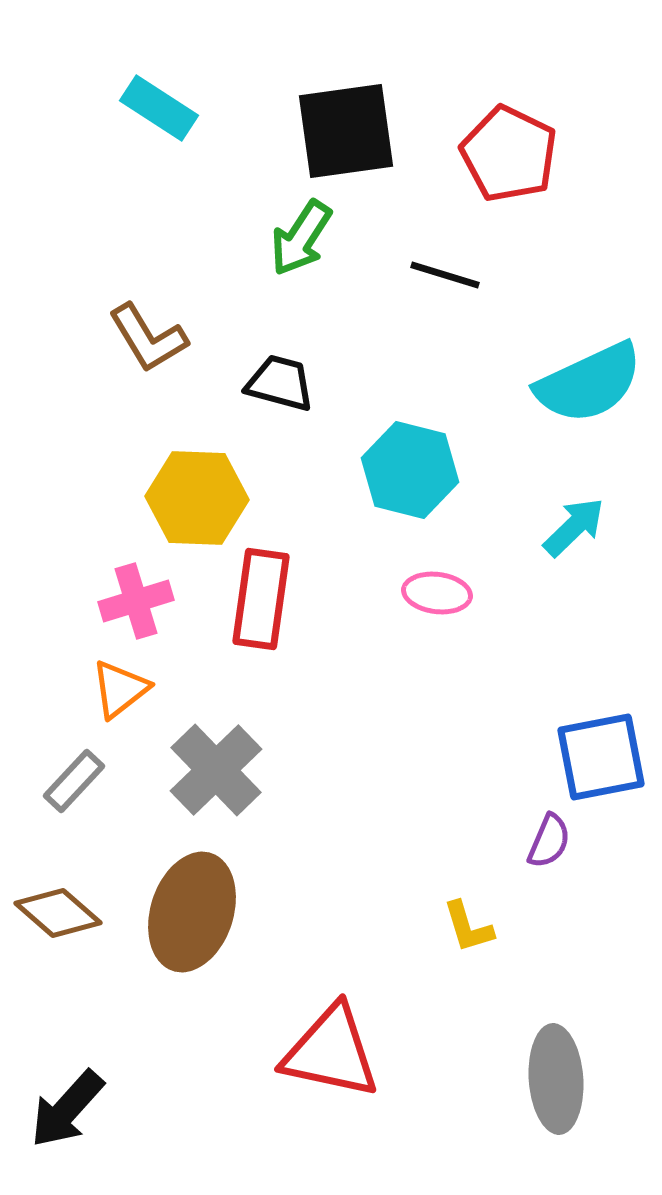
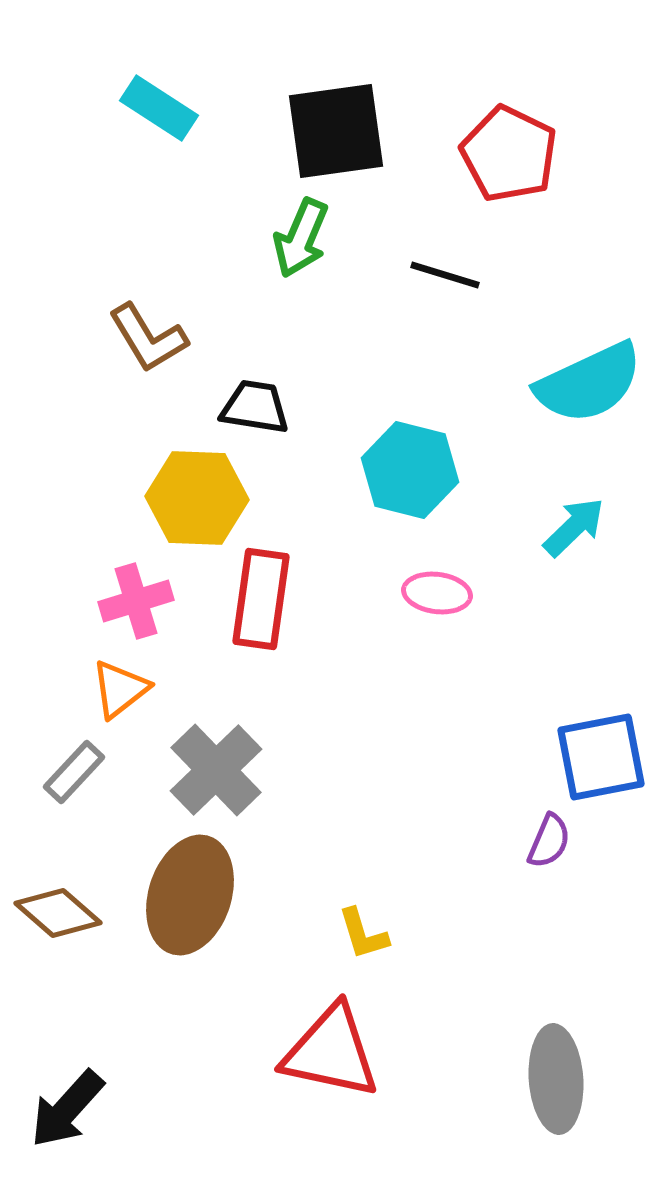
black square: moved 10 px left
green arrow: rotated 10 degrees counterclockwise
black trapezoid: moved 25 px left, 24 px down; rotated 6 degrees counterclockwise
gray rectangle: moved 9 px up
brown ellipse: moved 2 px left, 17 px up
yellow L-shape: moved 105 px left, 7 px down
